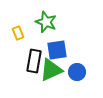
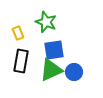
blue square: moved 3 px left
black rectangle: moved 13 px left
blue circle: moved 3 px left
